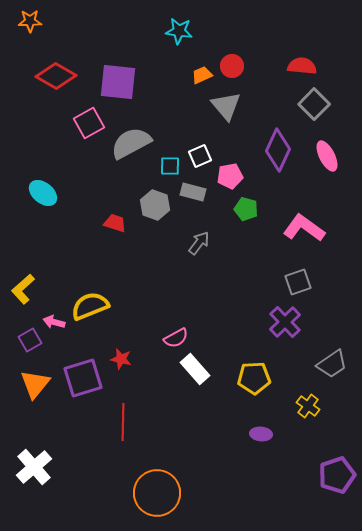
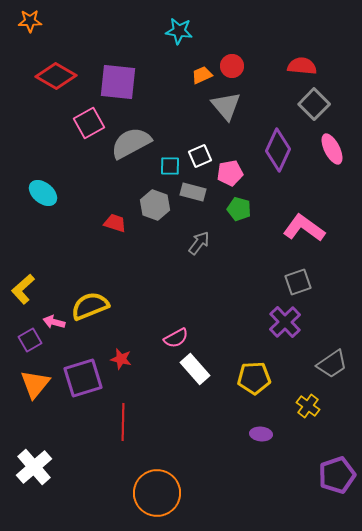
pink ellipse at (327, 156): moved 5 px right, 7 px up
pink pentagon at (230, 176): moved 3 px up
green pentagon at (246, 209): moved 7 px left
